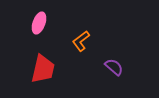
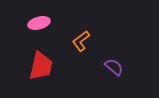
pink ellipse: rotated 55 degrees clockwise
red trapezoid: moved 2 px left, 3 px up
